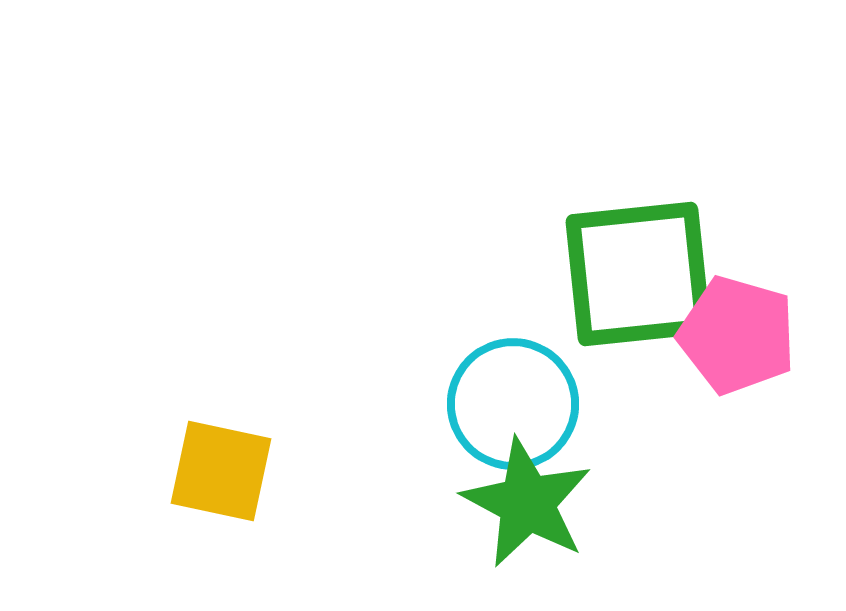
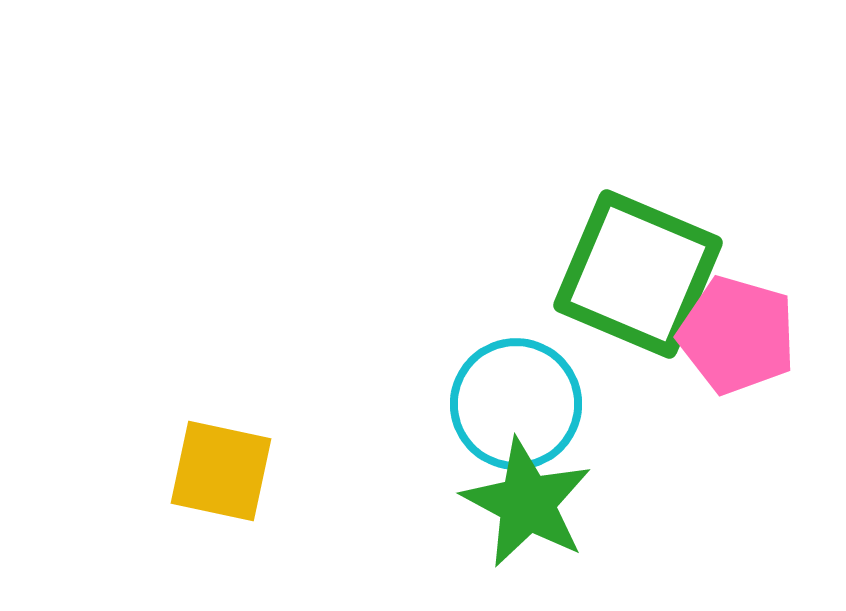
green square: rotated 29 degrees clockwise
cyan circle: moved 3 px right
